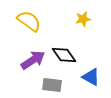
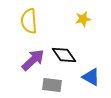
yellow semicircle: rotated 130 degrees counterclockwise
purple arrow: rotated 10 degrees counterclockwise
